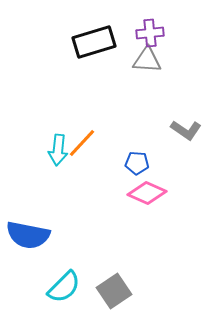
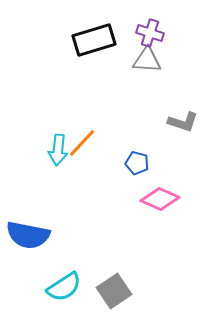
purple cross: rotated 24 degrees clockwise
black rectangle: moved 2 px up
gray L-shape: moved 3 px left, 8 px up; rotated 16 degrees counterclockwise
blue pentagon: rotated 10 degrees clockwise
pink diamond: moved 13 px right, 6 px down
cyan semicircle: rotated 12 degrees clockwise
